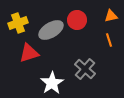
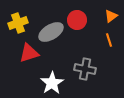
orange triangle: rotated 24 degrees counterclockwise
gray ellipse: moved 2 px down
gray cross: rotated 30 degrees counterclockwise
